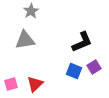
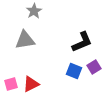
gray star: moved 3 px right
red triangle: moved 4 px left; rotated 18 degrees clockwise
